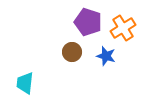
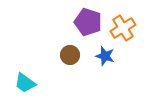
brown circle: moved 2 px left, 3 px down
blue star: moved 1 px left
cyan trapezoid: rotated 60 degrees counterclockwise
